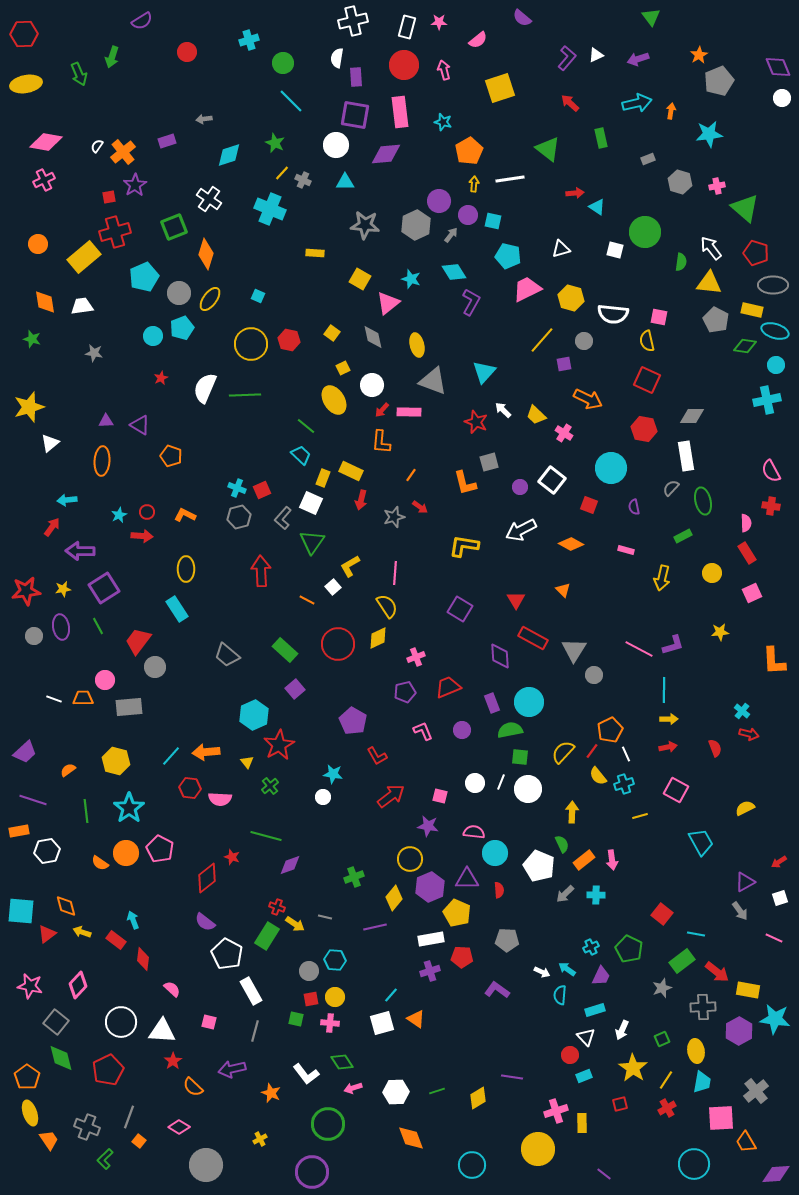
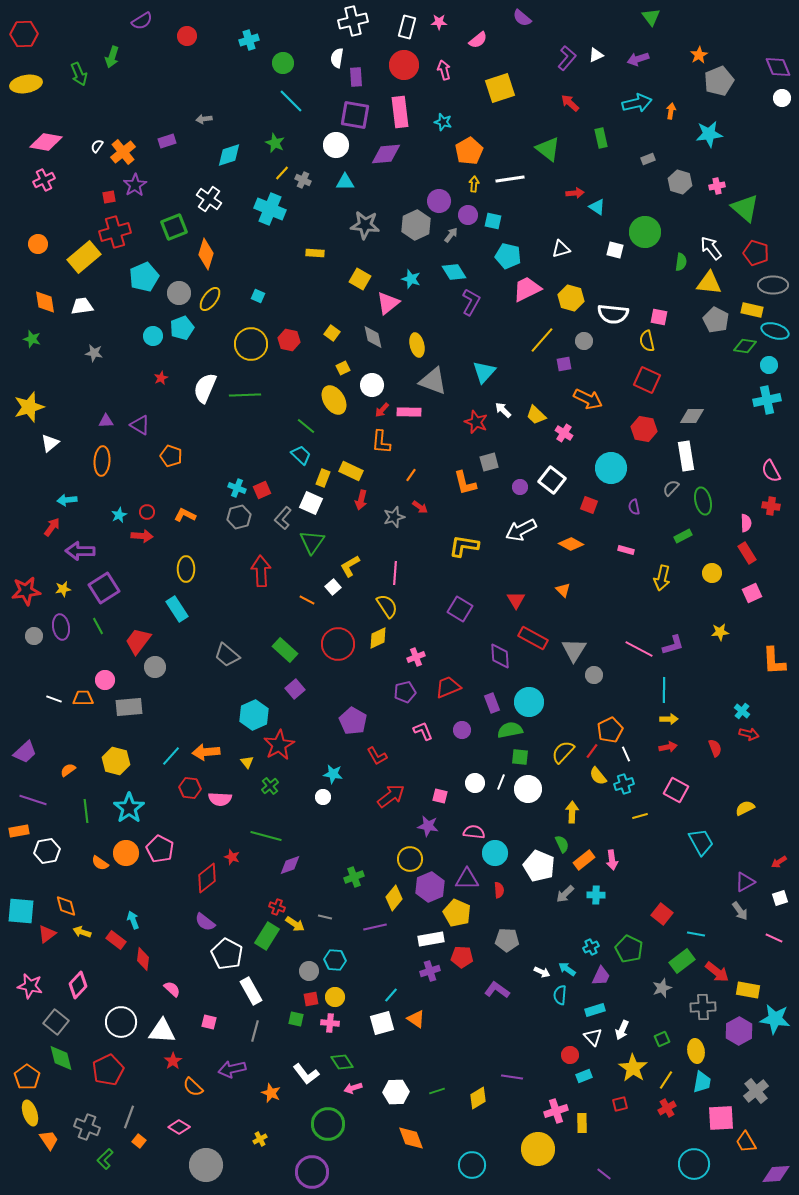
red circle at (187, 52): moved 16 px up
cyan circle at (776, 365): moved 7 px left
white triangle at (586, 1037): moved 7 px right
